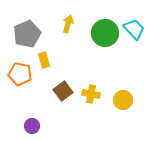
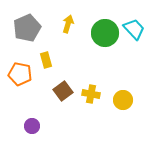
gray pentagon: moved 6 px up
yellow rectangle: moved 2 px right
